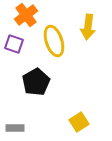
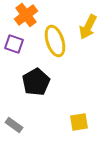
yellow arrow: rotated 20 degrees clockwise
yellow ellipse: moved 1 px right
yellow square: rotated 24 degrees clockwise
gray rectangle: moved 1 px left, 3 px up; rotated 36 degrees clockwise
